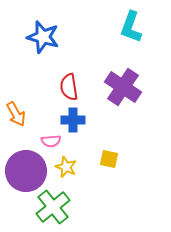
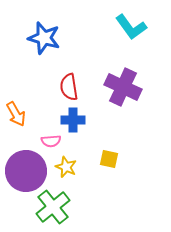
cyan L-shape: rotated 56 degrees counterclockwise
blue star: moved 1 px right, 1 px down
purple cross: rotated 9 degrees counterclockwise
